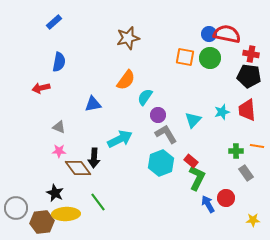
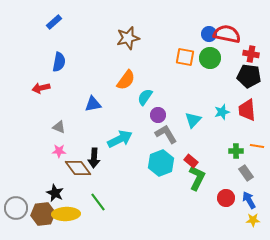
blue arrow: moved 41 px right, 4 px up
brown hexagon: moved 1 px right, 8 px up
